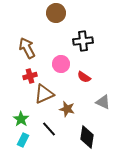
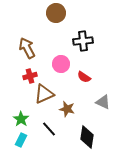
cyan rectangle: moved 2 px left
